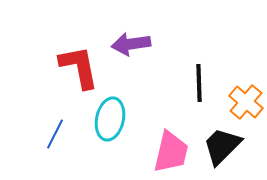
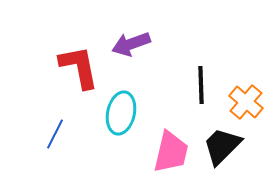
purple arrow: rotated 12 degrees counterclockwise
black line: moved 2 px right, 2 px down
cyan ellipse: moved 11 px right, 6 px up
